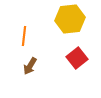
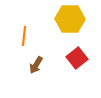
yellow hexagon: rotated 8 degrees clockwise
brown arrow: moved 6 px right, 1 px up
